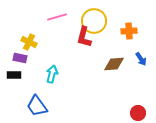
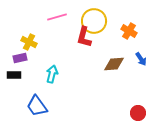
orange cross: rotated 35 degrees clockwise
purple rectangle: rotated 24 degrees counterclockwise
